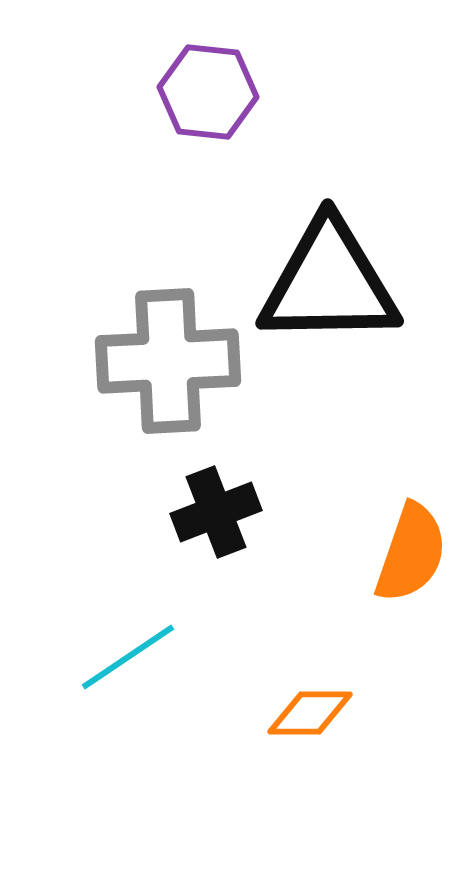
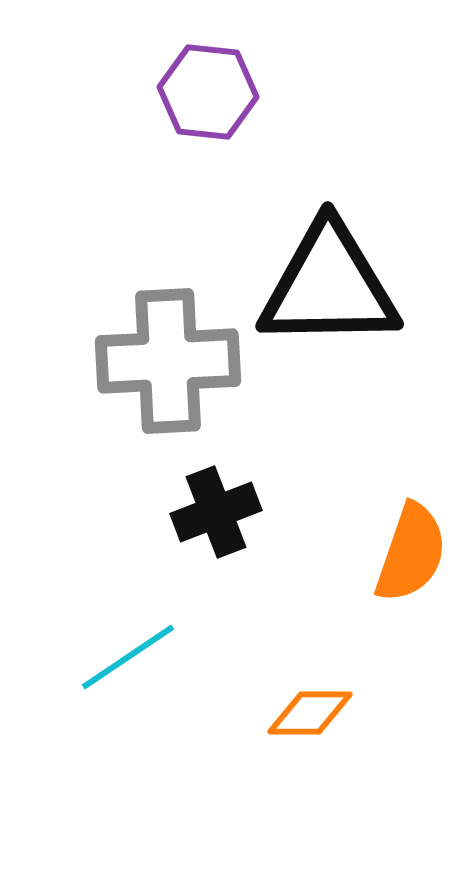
black triangle: moved 3 px down
